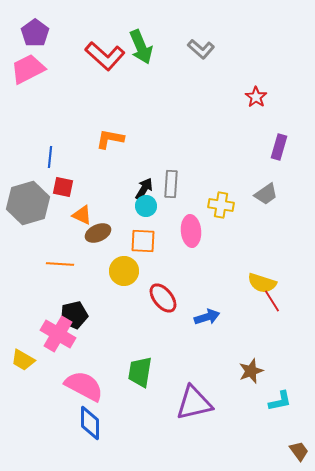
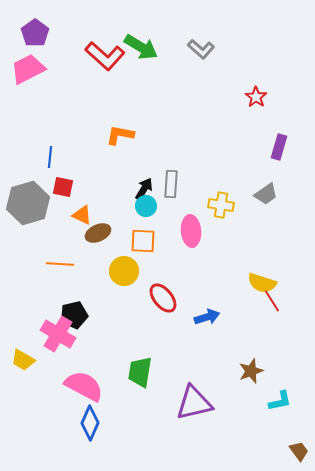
green arrow: rotated 36 degrees counterclockwise
orange L-shape: moved 10 px right, 4 px up
blue diamond: rotated 24 degrees clockwise
